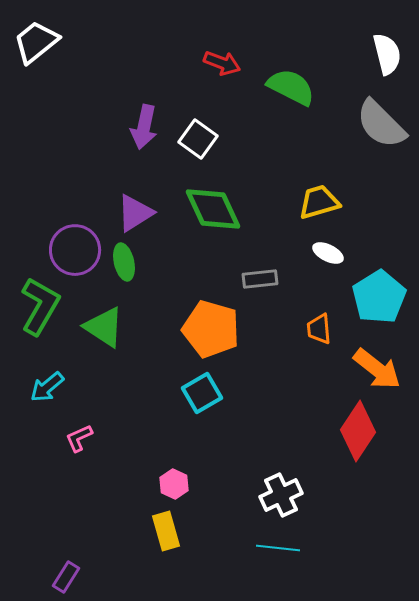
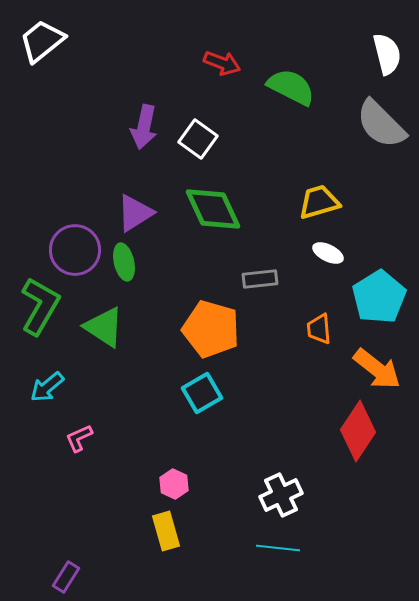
white trapezoid: moved 6 px right, 1 px up
